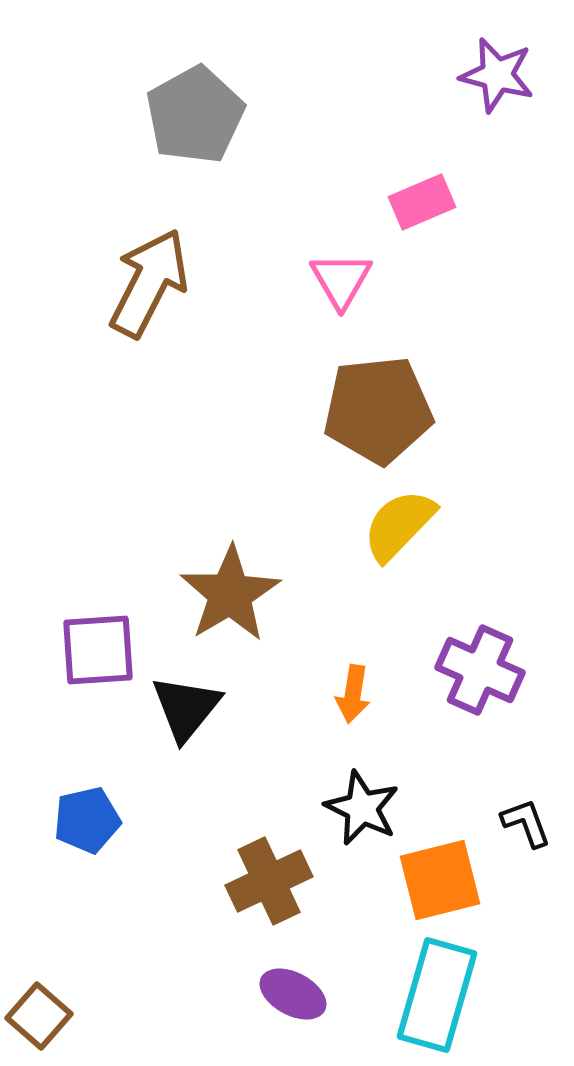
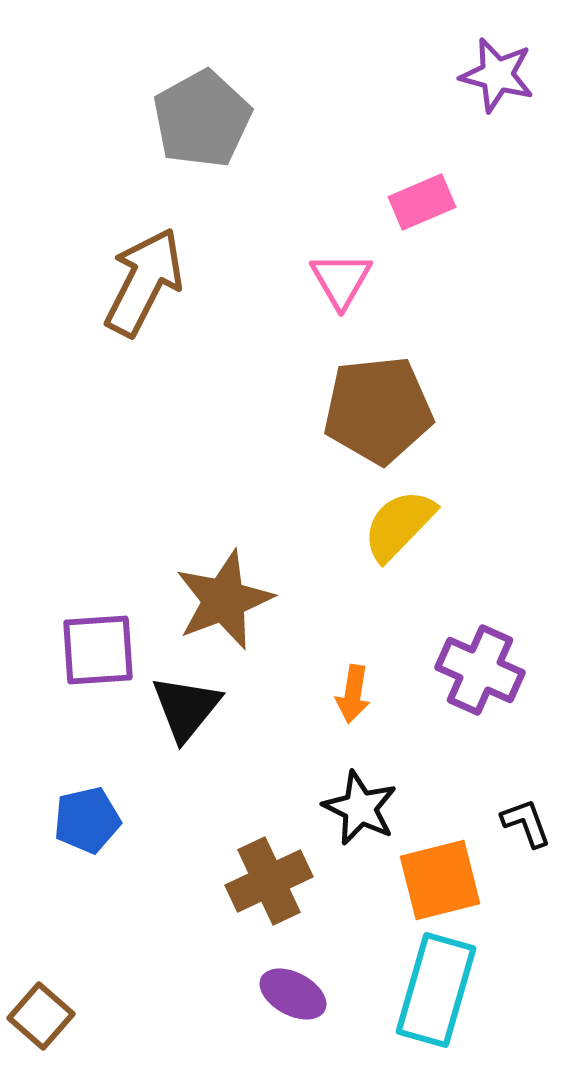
gray pentagon: moved 7 px right, 4 px down
brown arrow: moved 5 px left, 1 px up
brown star: moved 6 px left, 6 px down; rotated 10 degrees clockwise
black star: moved 2 px left
cyan rectangle: moved 1 px left, 5 px up
brown square: moved 2 px right
